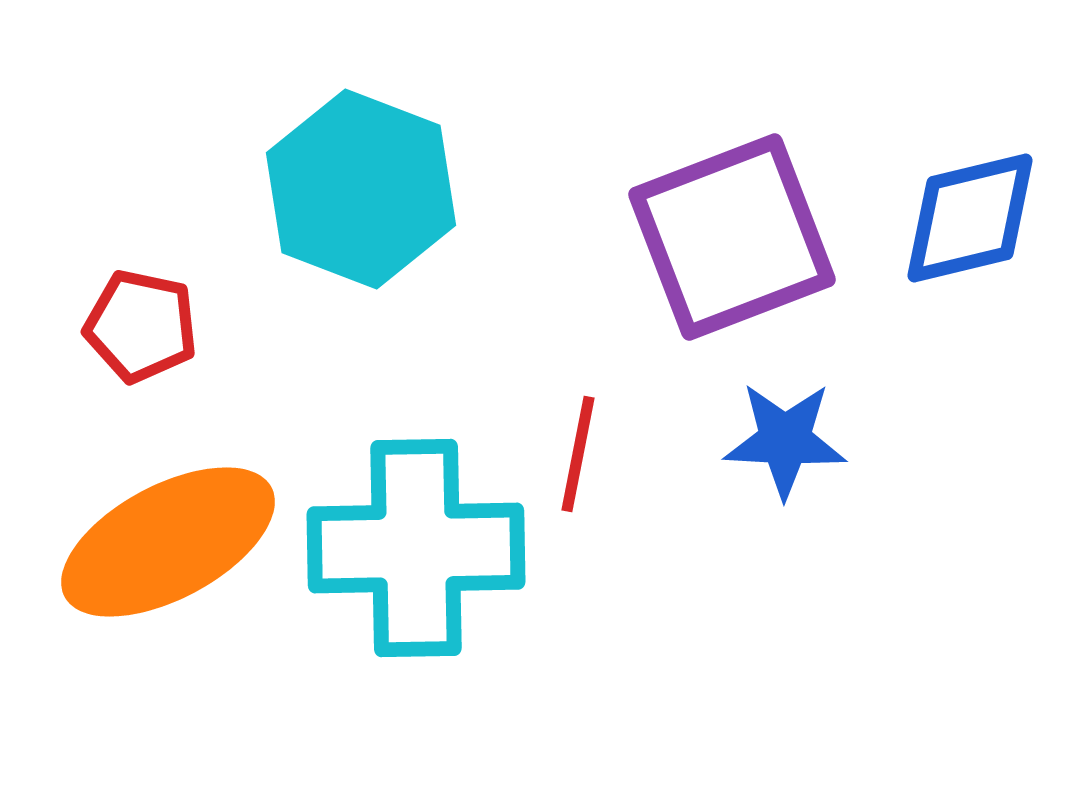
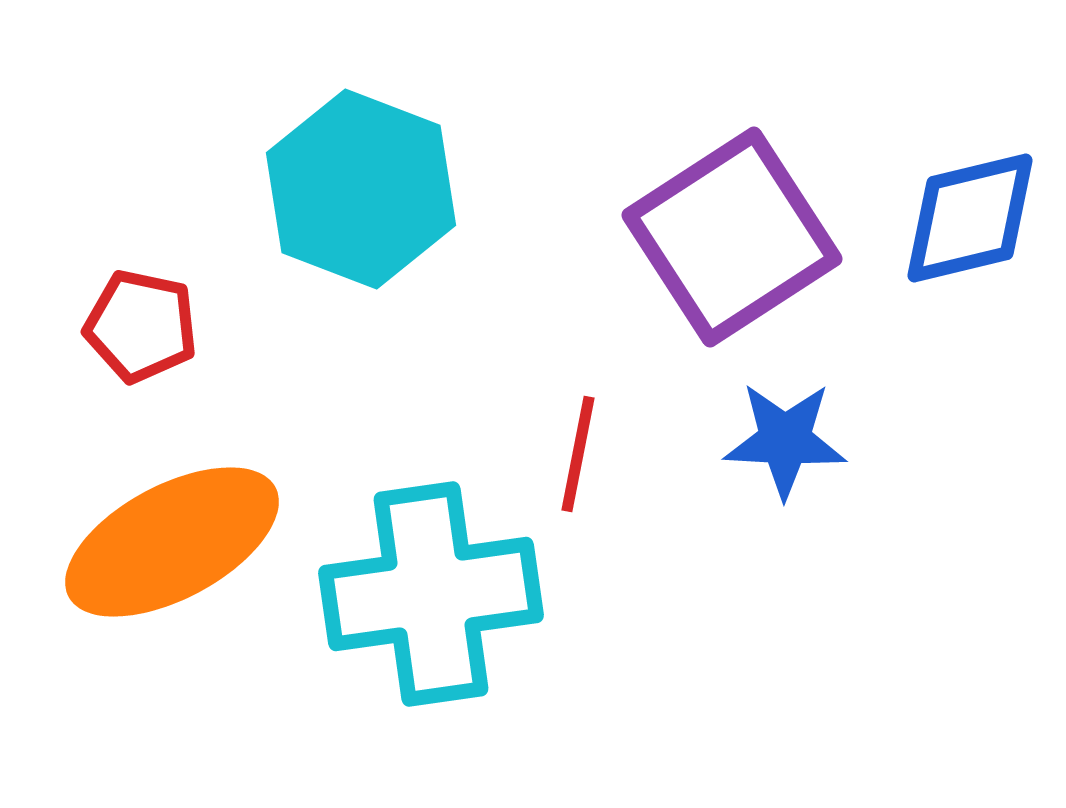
purple square: rotated 12 degrees counterclockwise
orange ellipse: moved 4 px right
cyan cross: moved 15 px right, 46 px down; rotated 7 degrees counterclockwise
